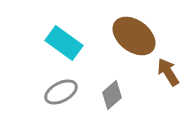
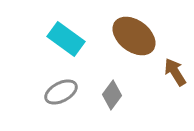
cyan rectangle: moved 2 px right, 4 px up
brown arrow: moved 7 px right
gray diamond: rotated 12 degrees counterclockwise
